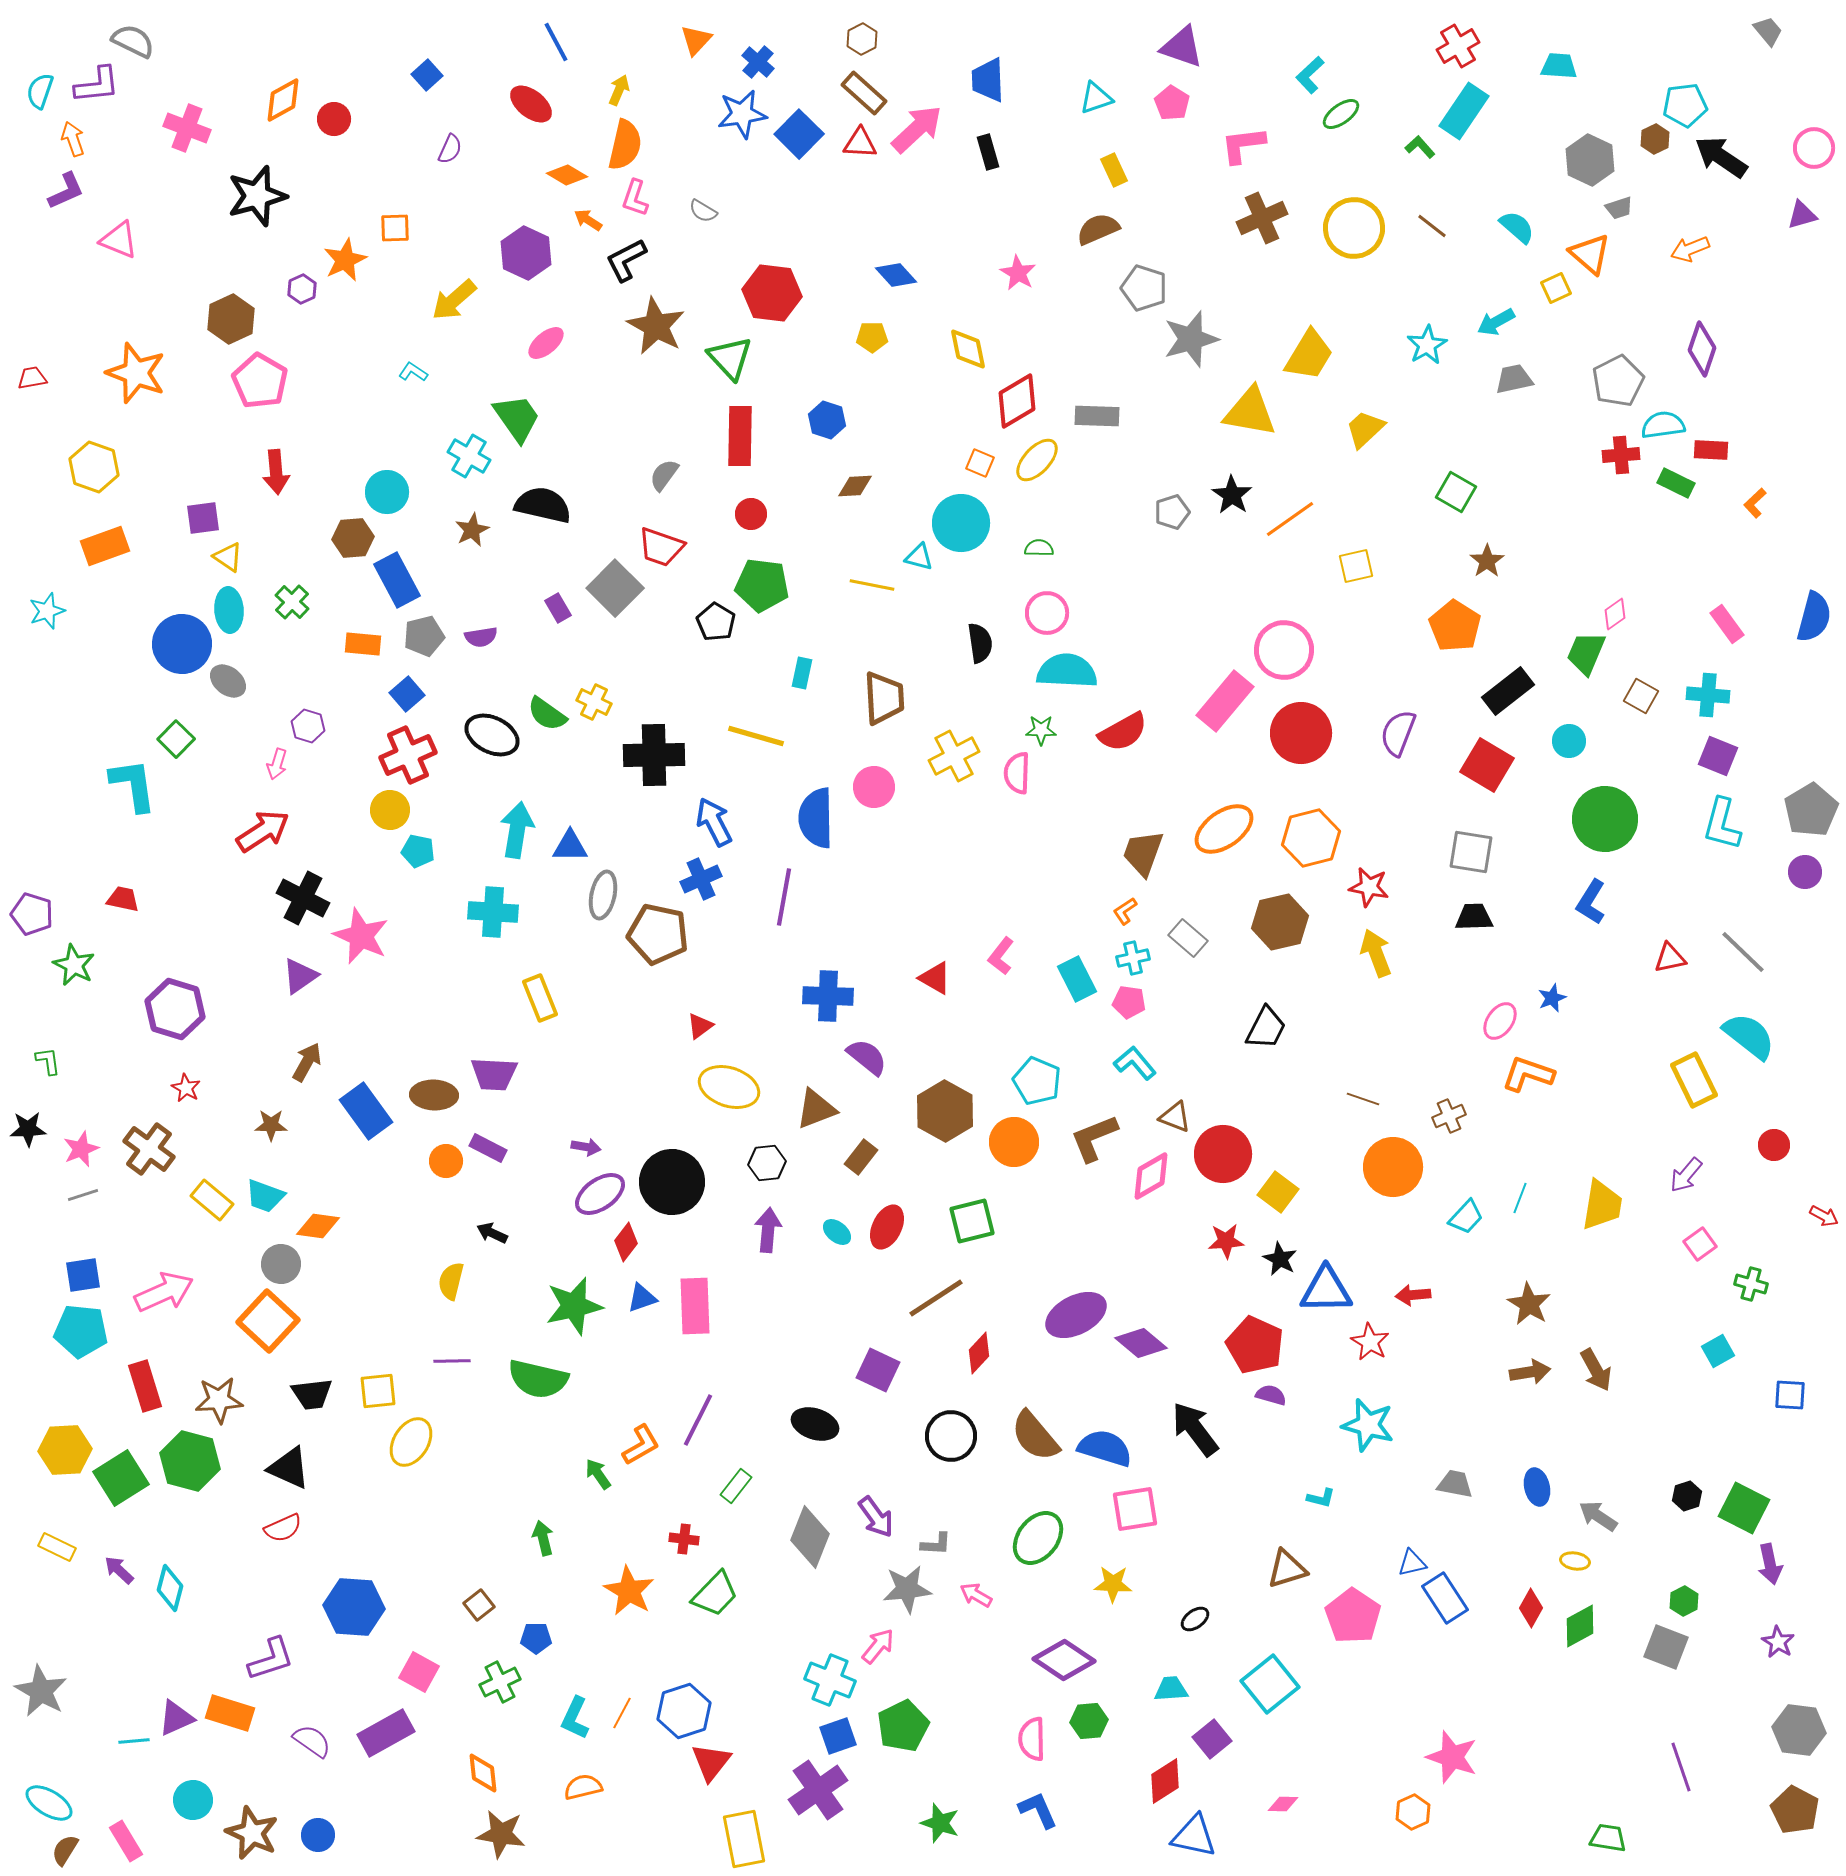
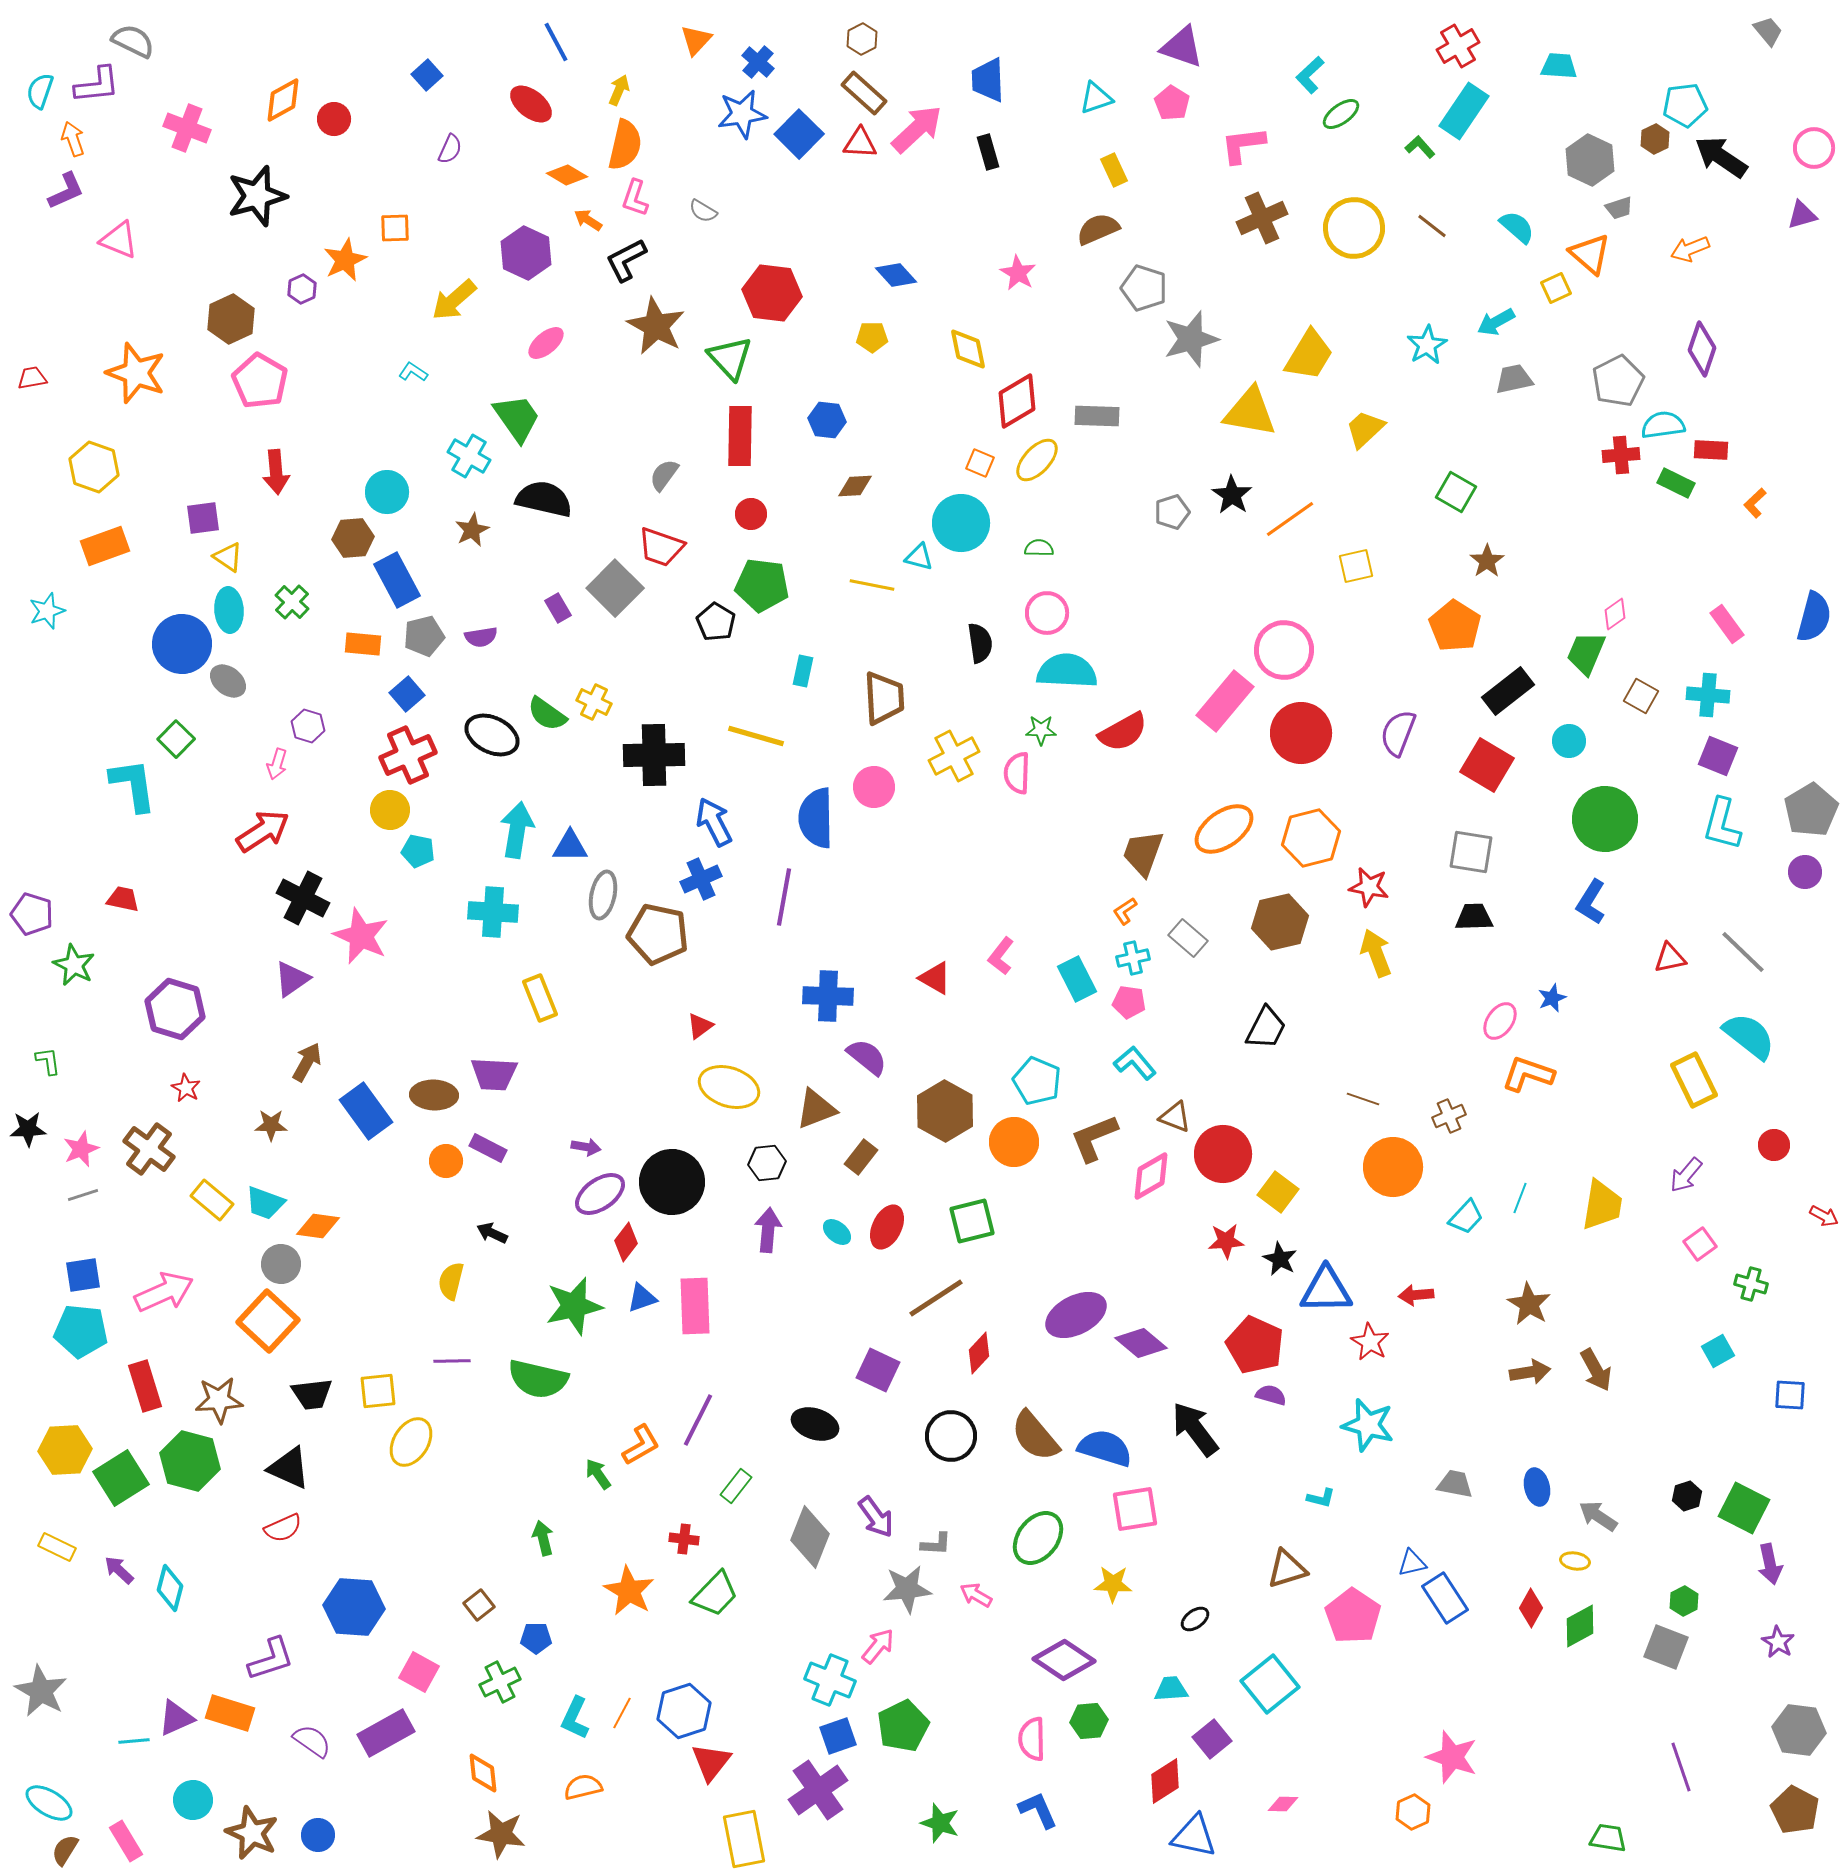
blue hexagon at (827, 420): rotated 12 degrees counterclockwise
black semicircle at (543, 505): moved 1 px right, 6 px up
cyan rectangle at (802, 673): moved 1 px right, 2 px up
purple triangle at (300, 976): moved 8 px left, 3 px down
cyan trapezoid at (265, 1196): moved 7 px down
red arrow at (1413, 1295): moved 3 px right
